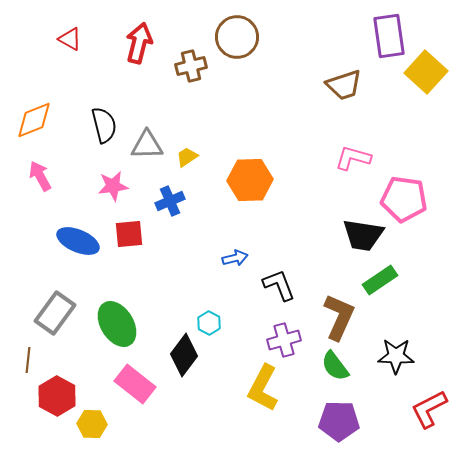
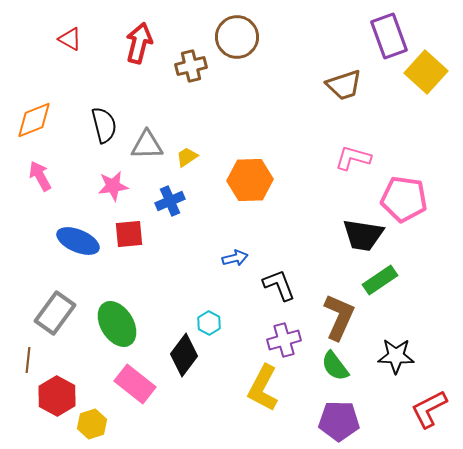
purple rectangle: rotated 12 degrees counterclockwise
yellow hexagon: rotated 20 degrees counterclockwise
